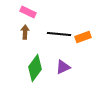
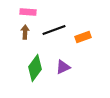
pink rectangle: rotated 21 degrees counterclockwise
black line: moved 5 px left, 4 px up; rotated 25 degrees counterclockwise
